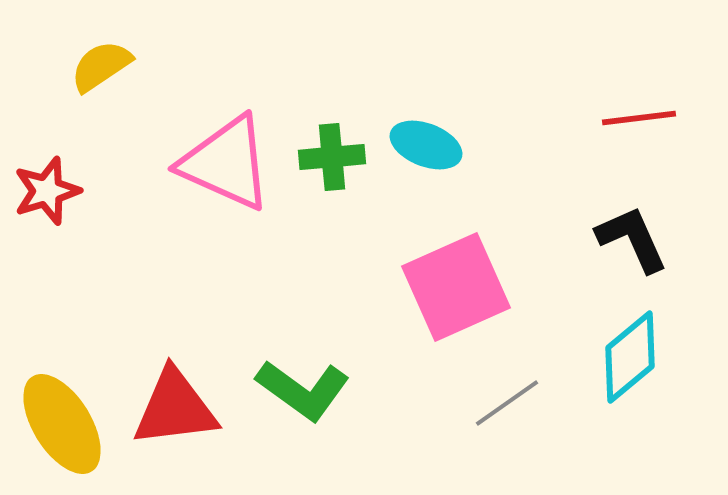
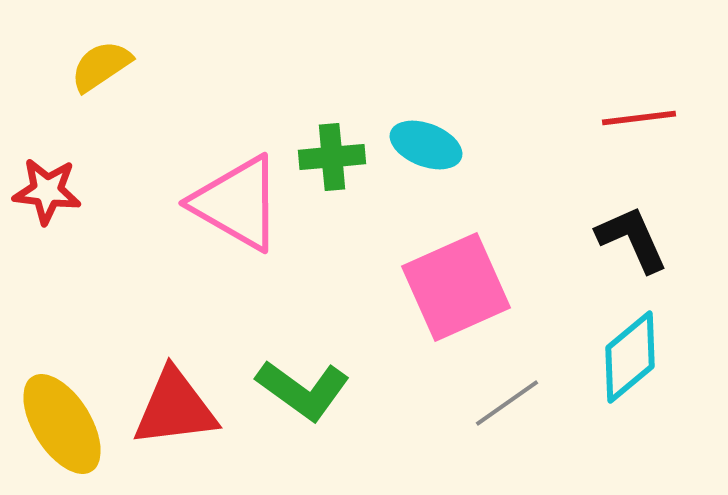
pink triangle: moved 11 px right, 40 px down; rotated 6 degrees clockwise
red star: rotated 24 degrees clockwise
